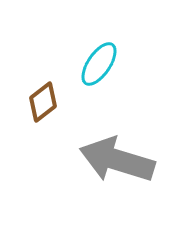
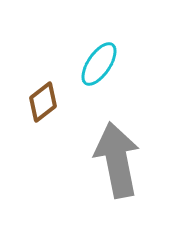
gray arrow: rotated 62 degrees clockwise
